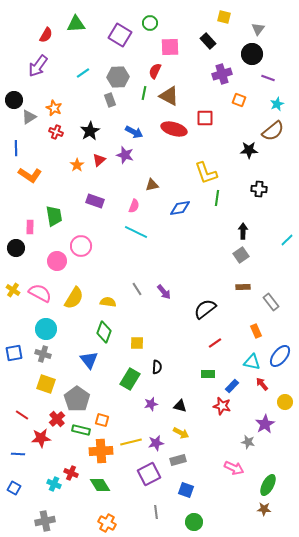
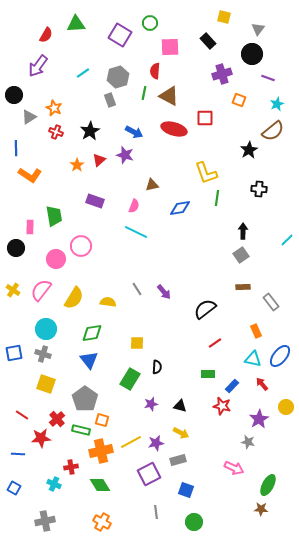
red semicircle at (155, 71): rotated 21 degrees counterclockwise
gray hexagon at (118, 77): rotated 15 degrees counterclockwise
black circle at (14, 100): moved 5 px up
black star at (249, 150): rotated 30 degrees counterclockwise
pink circle at (57, 261): moved 1 px left, 2 px up
pink semicircle at (40, 293): moved 1 px right, 3 px up; rotated 80 degrees counterclockwise
green diamond at (104, 332): moved 12 px left, 1 px down; rotated 60 degrees clockwise
cyan triangle at (252, 362): moved 1 px right, 3 px up
gray pentagon at (77, 399): moved 8 px right
yellow circle at (285, 402): moved 1 px right, 5 px down
purple star at (265, 424): moved 6 px left, 5 px up
yellow line at (131, 442): rotated 15 degrees counterclockwise
orange cross at (101, 451): rotated 10 degrees counterclockwise
red cross at (71, 473): moved 6 px up; rotated 32 degrees counterclockwise
brown star at (264, 509): moved 3 px left
orange cross at (107, 523): moved 5 px left, 1 px up
